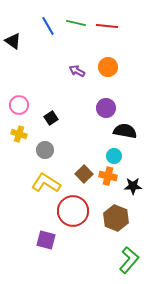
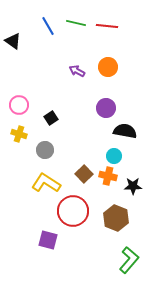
purple square: moved 2 px right
